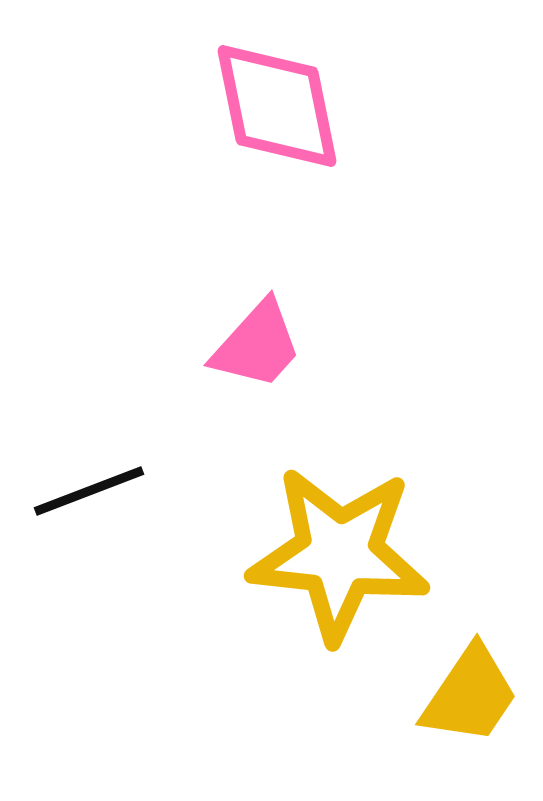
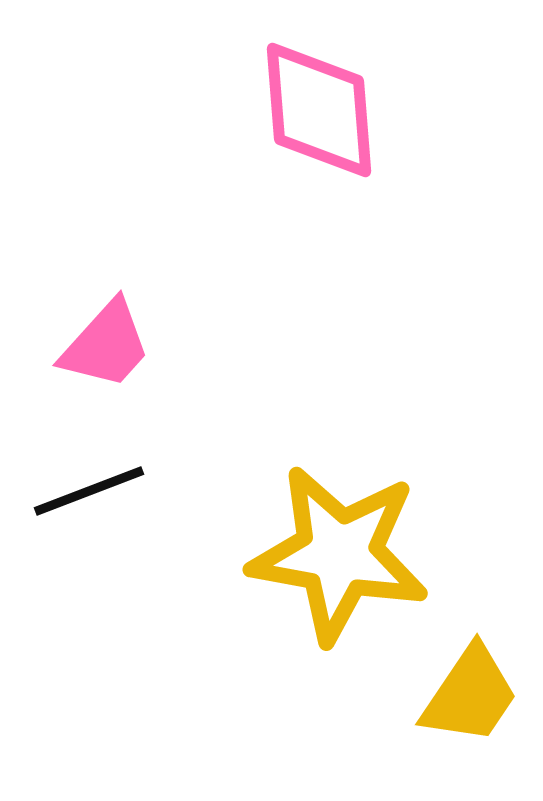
pink diamond: moved 42 px right, 4 px down; rotated 7 degrees clockwise
pink trapezoid: moved 151 px left
yellow star: rotated 4 degrees clockwise
